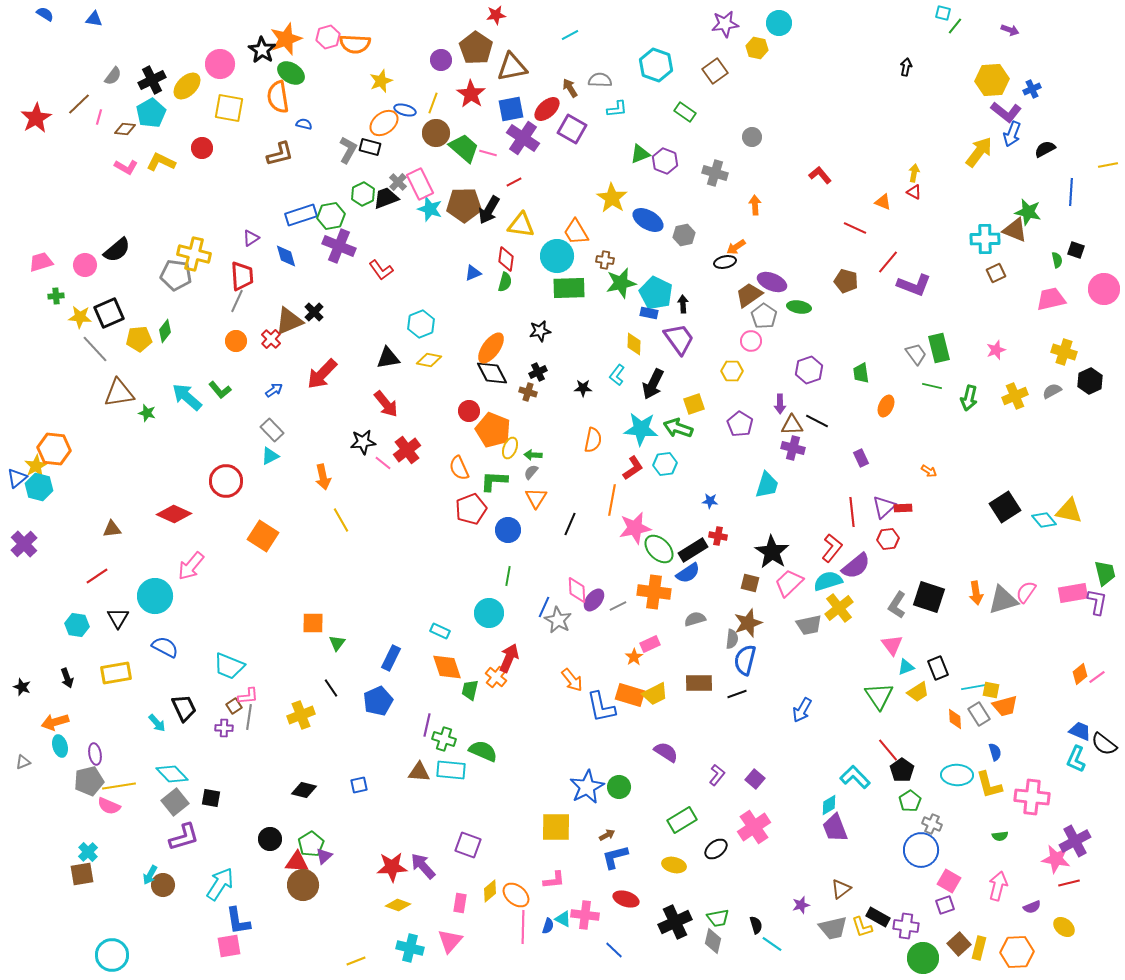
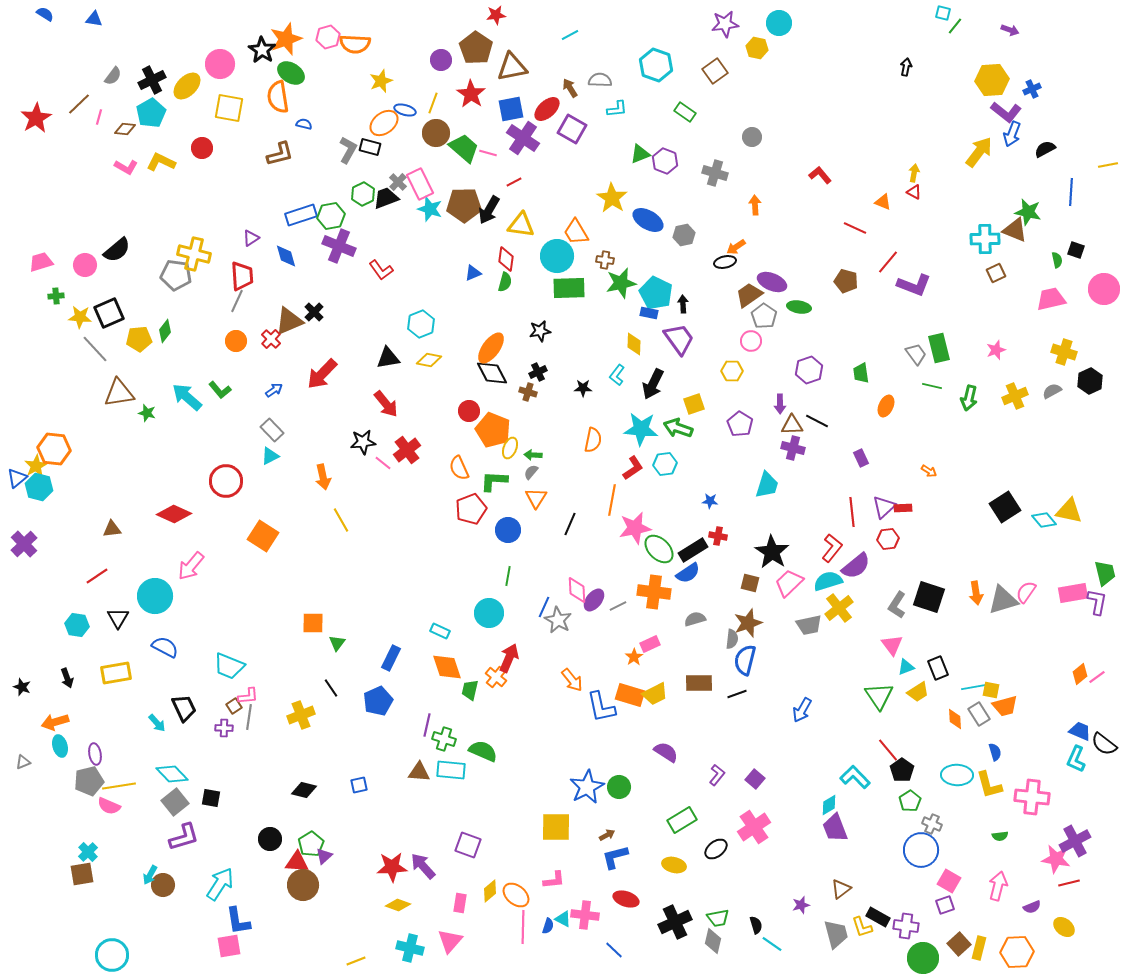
gray trapezoid at (833, 928): moved 3 px right, 6 px down; rotated 92 degrees counterclockwise
